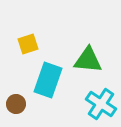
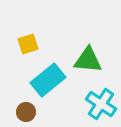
cyan rectangle: rotated 32 degrees clockwise
brown circle: moved 10 px right, 8 px down
